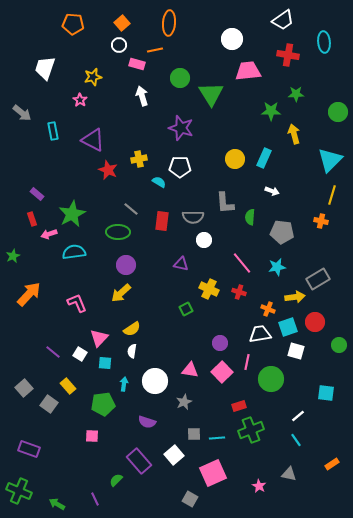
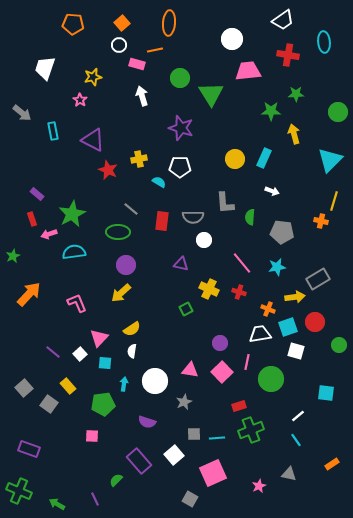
yellow line at (332, 195): moved 2 px right, 6 px down
white square at (80, 354): rotated 16 degrees clockwise
pink star at (259, 486): rotated 16 degrees clockwise
